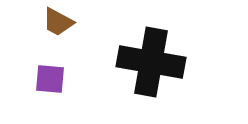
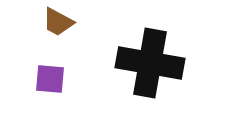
black cross: moved 1 px left, 1 px down
